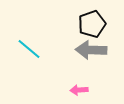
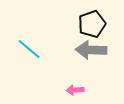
pink arrow: moved 4 px left
